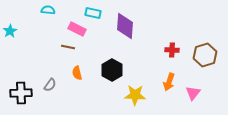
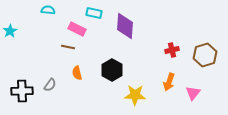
cyan rectangle: moved 1 px right
red cross: rotated 16 degrees counterclockwise
black cross: moved 1 px right, 2 px up
